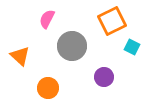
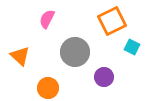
gray circle: moved 3 px right, 6 px down
